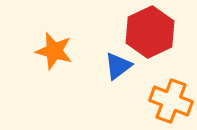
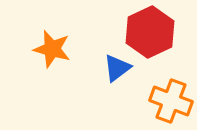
orange star: moved 2 px left, 2 px up
blue triangle: moved 1 px left, 2 px down
